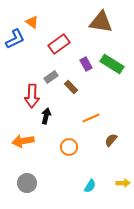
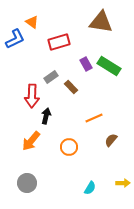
red rectangle: moved 2 px up; rotated 20 degrees clockwise
green rectangle: moved 3 px left, 2 px down
orange line: moved 3 px right
orange arrow: moved 8 px right; rotated 40 degrees counterclockwise
cyan semicircle: moved 2 px down
